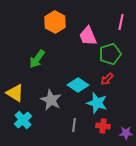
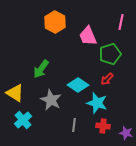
green arrow: moved 4 px right, 10 px down
purple star: rotated 16 degrees clockwise
